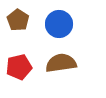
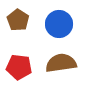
red pentagon: rotated 20 degrees clockwise
